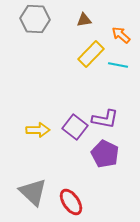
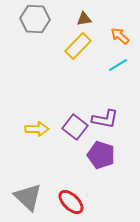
brown triangle: moved 1 px up
orange arrow: moved 1 px left, 1 px down
yellow rectangle: moved 13 px left, 8 px up
cyan line: rotated 42 degrees counterclockwise
yellow arrow: moved 1 px left, 1 px up
purple pentagon: moved 4 px left, 1 px down; rotated 8 degrees counterclockwise
gray triangle: moved 5 px left, 5 px down
red ellipse: rotated 12 degrees counterclockwise
